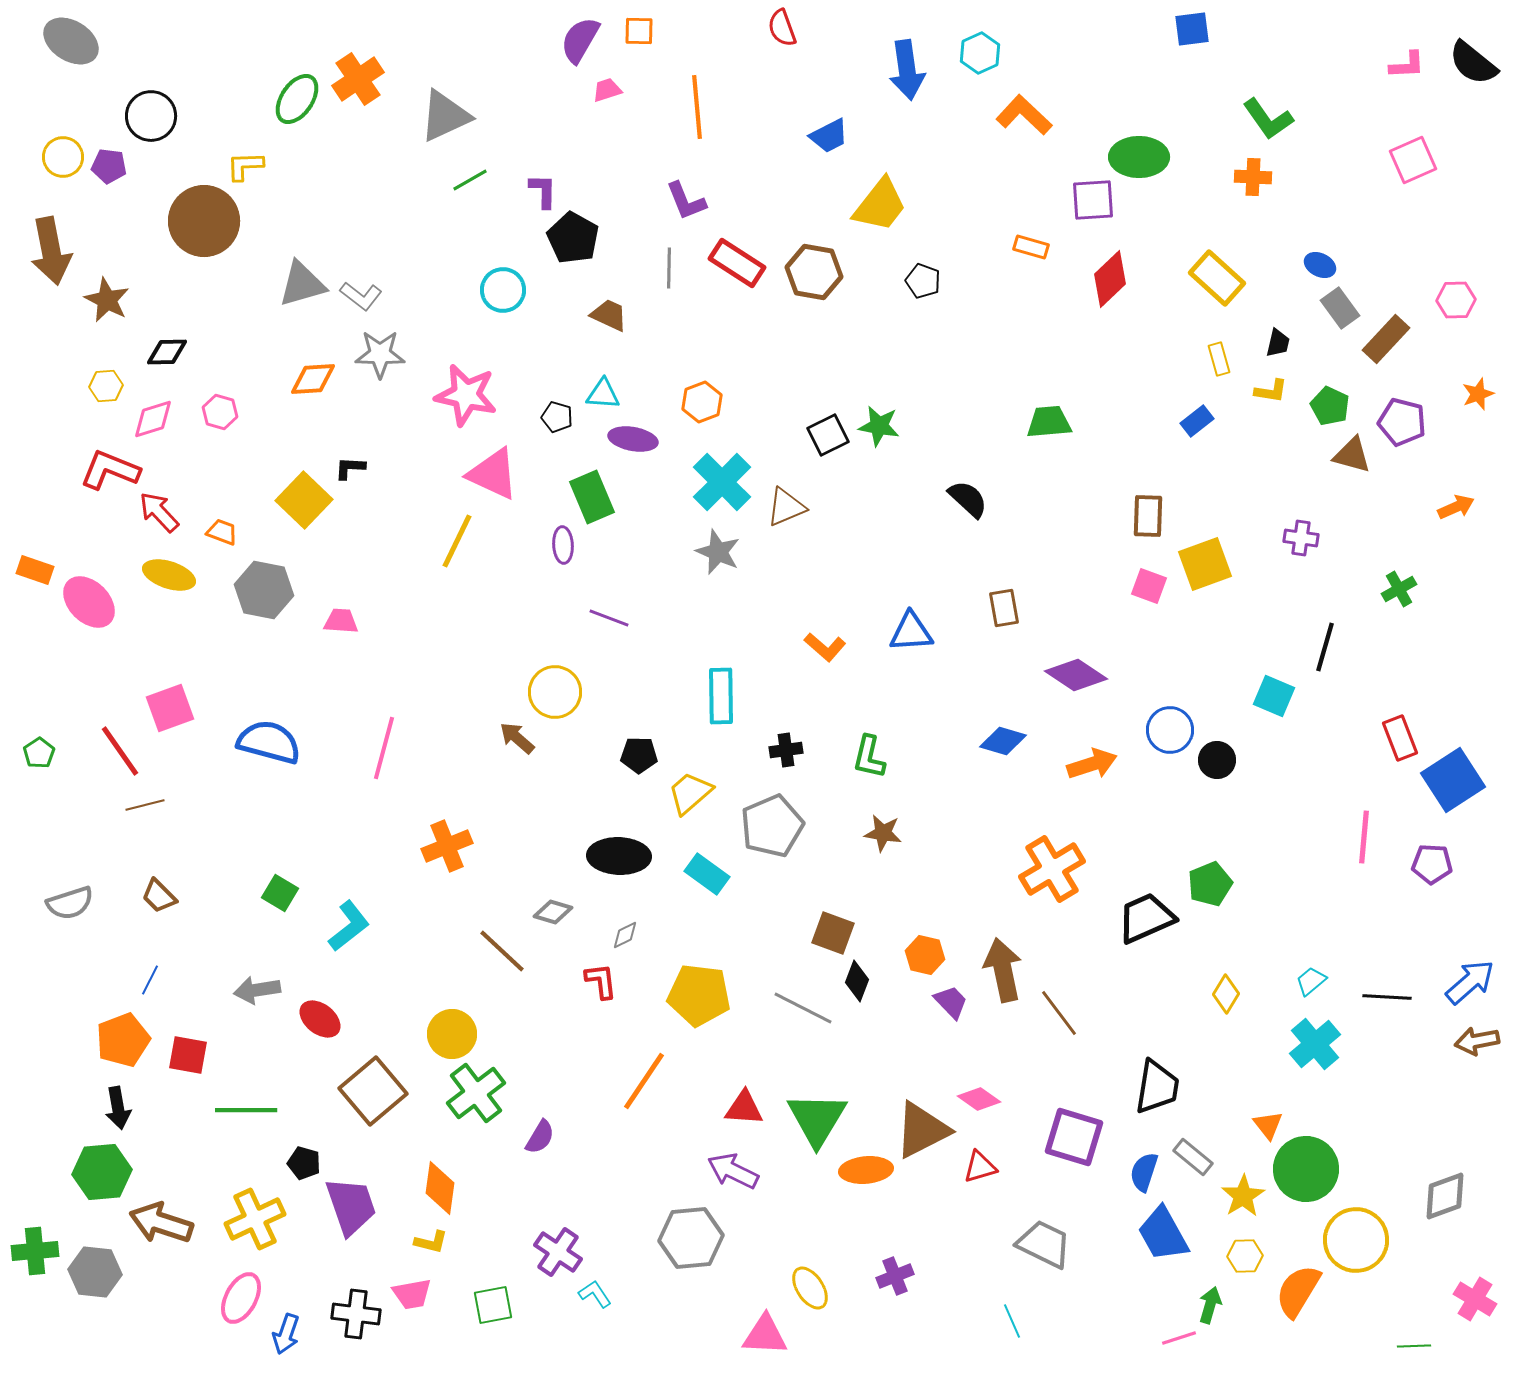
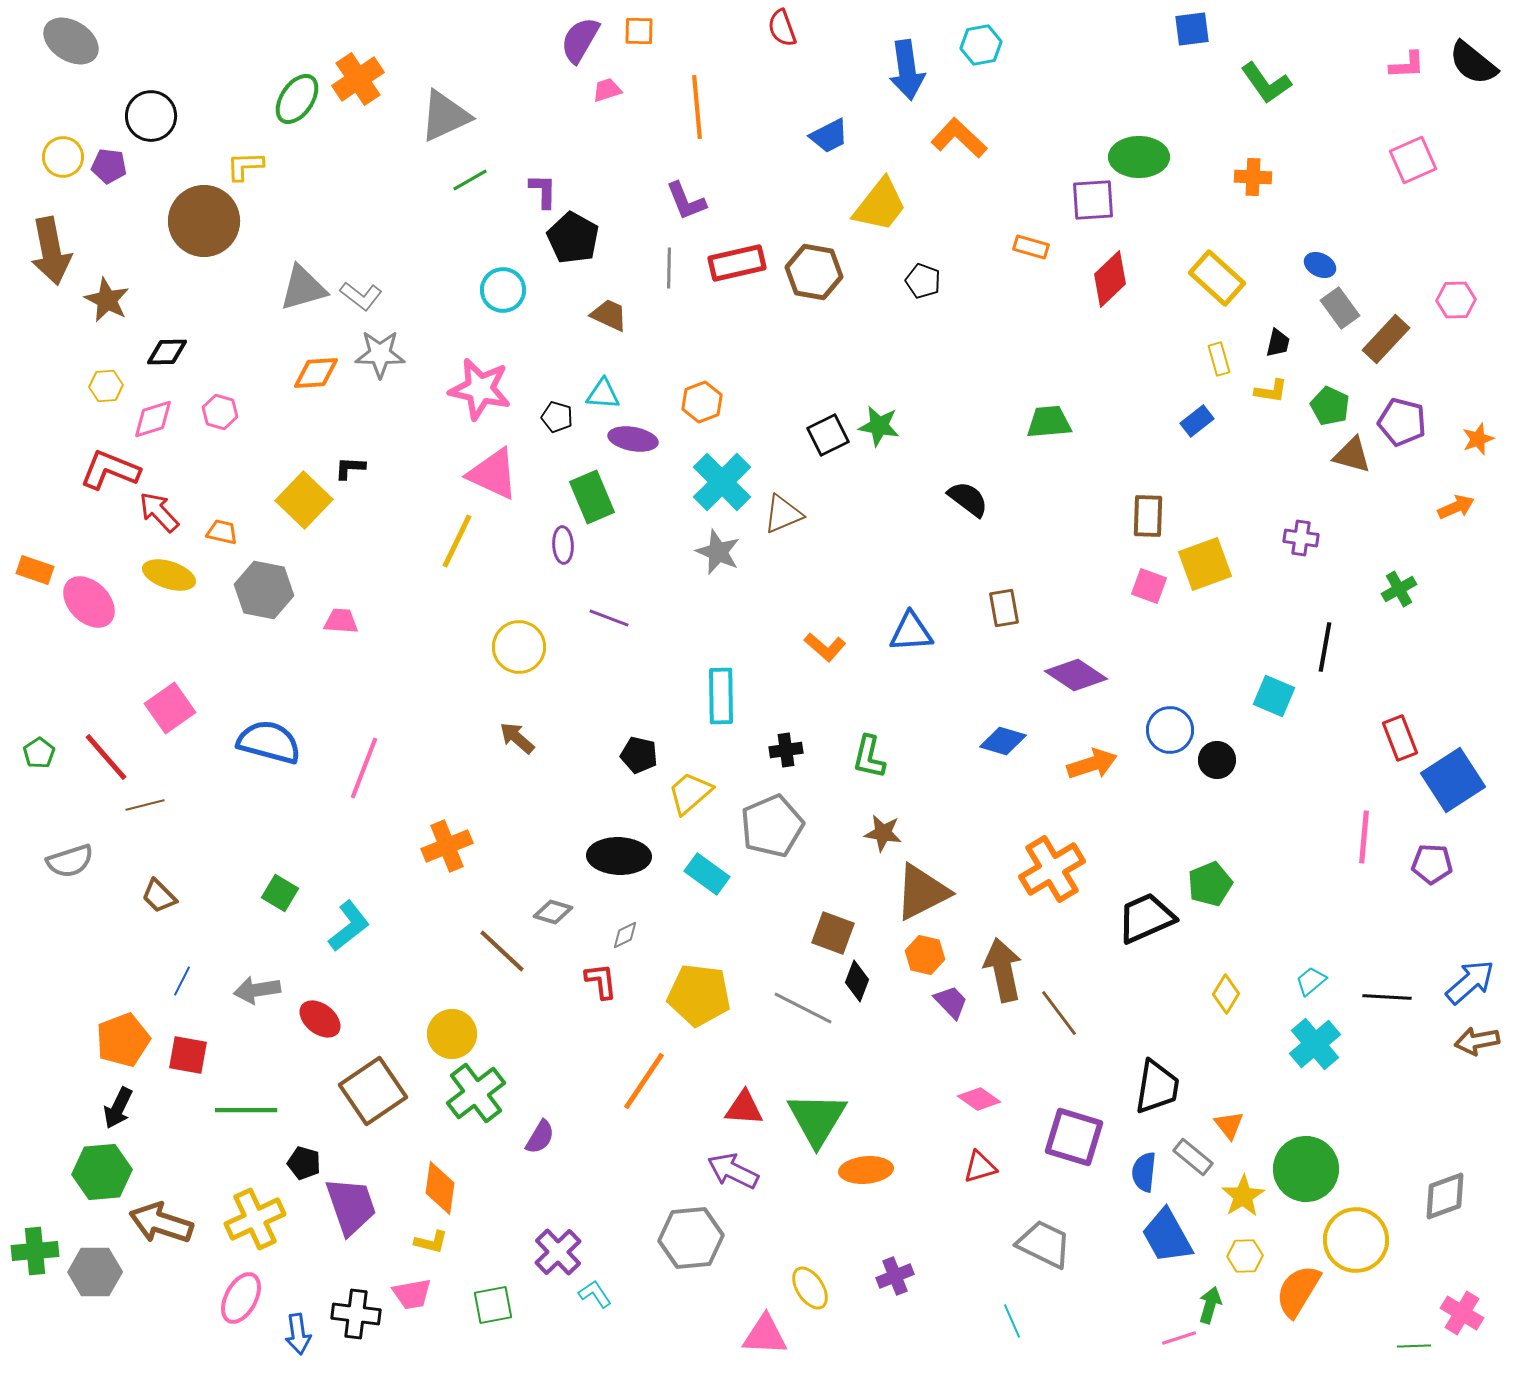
cyan hexagon at (980, 53): moved 1 px right, 8 px up; rotated 15 degrees clockwise
orange L-shape at (1024, 115): moved 65 px left, 23 px down
green L-shape at (1268, 119): moved 2 px left, 36 px up
red rectangle at (737, 263): rotated 46 degrees counterclockwise
gray triangle at (302, 284): moved 1 px right, 4 px down
orange diamond at (313, 379): moved 3 px right, 6 px up
orange star at (1478, 394): moved 45 px down
pink star at (466, 395): moved 14 px right, 6 px up
black semicircle at (968, 499): rotated 6 degrees counterclockwise
brown triangle at (786, 507): moved 3 px left, 7 px down
orange trapezoid at (222, 532): rotated 8 degrees counterclockwise
black line at (1325, 647): rotated 6 degrees counterclockwise
yellow circle at (555, 692): moved 36 px left, 45 px up
pink square at (170, 708): rotated 15 degrees counterclockwise
pink line at (384, 748): moved 20 px left, 20 px down; rotated 6 degrees clockwise
red line at (120, 751): moved 14 px left, 6 px down; rotated 6 degrees counterclockwise
black pentagon at (639, 755): rotated 12 degrees clockwise
gray semicircle at (70, 903): moved 42 px up
blue line at (150, 980): moved 32 px right, 1 px down
brown square at (373, 1091): rotated 6 degrees clockwise
black arrow at (118, 1108): rotated 36 degrees clockwise
orange triangle at (1268, 1125): moved 39 px left
brown triangle at (922, 1130): moved 238 px up
blue semicircle at (1144, 1172): rotated 12 degrees counterclockwise
blue trapezoid at (1163, 1234): moved 4 px right, 2 px down
purple cross at (558, 1252): rotated 12 degrees clockwise
gray hexagon at (95, 1272): rotated 6 degrees counterclockwise
pink cross at (1475, 1299): moved 13 px left, 14 px down
blue arrow at (286, 1334): moved 12 px right; rotated 27 degrees counterclockwise
